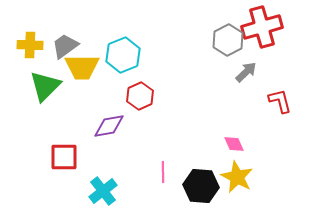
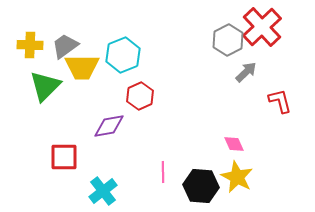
red cross: rotated 27 degrees counterclockwise
